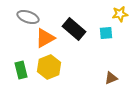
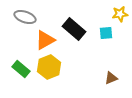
gray ellipse: moved 3 px left
orange triangle: moved 2 px down
green rectangle: moved 1 px up; rotated 36 degrees counterclockwise
